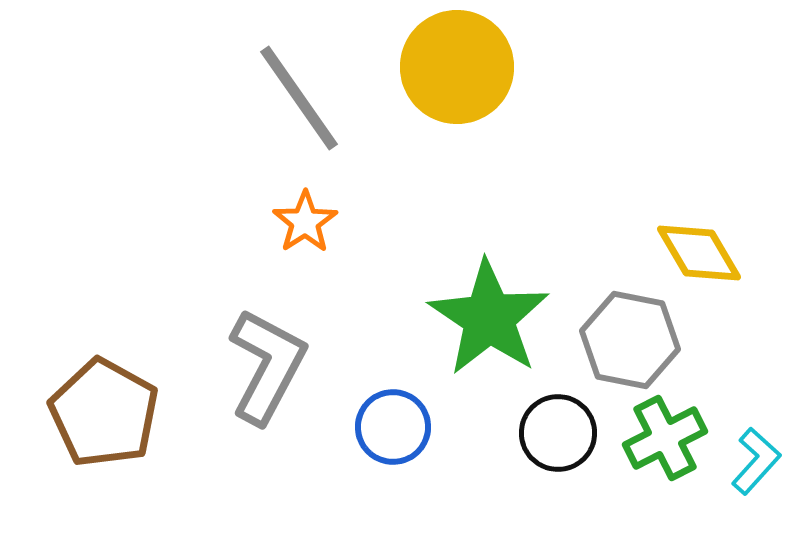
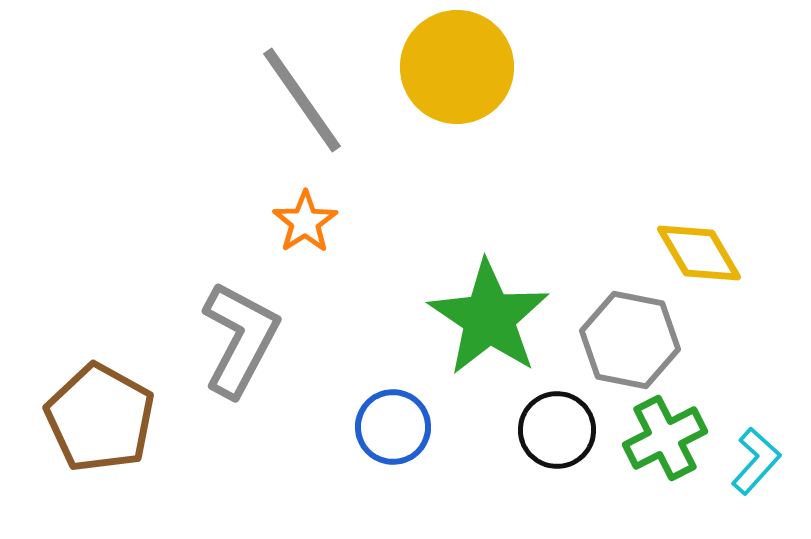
gray line: moved 3 px right, 2 px down
gray L-shape: moved 27 px left, 27 px up
brown pentagon: moved 4 px left, 5 px down
black circle: moved 1 px left, 3 px up
